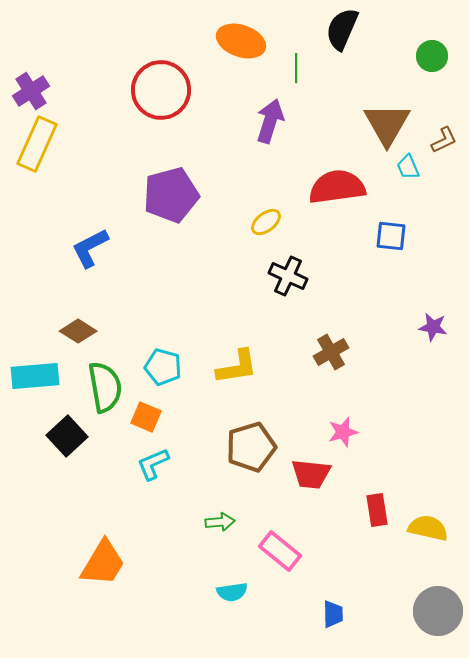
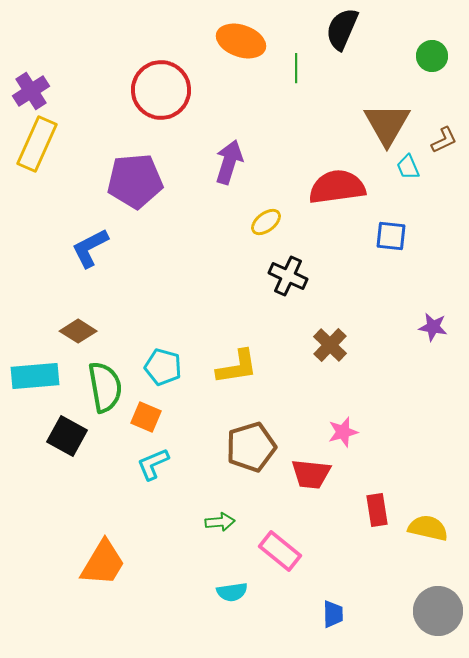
purple arrow: moved 41 px left, 41 px down
purple pentagon: moved 36 px left, 14 px up; rotated 10 degrees clockwise
brown cross: moved 1 px left, 7 px up; rotated 16 degrees counterclockwise
black square: rotated 18 degrees counterclockwise
